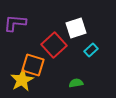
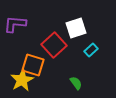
purple L-shape: moved 1 px down
green semicircle: rotated 64 degrees clockwise
